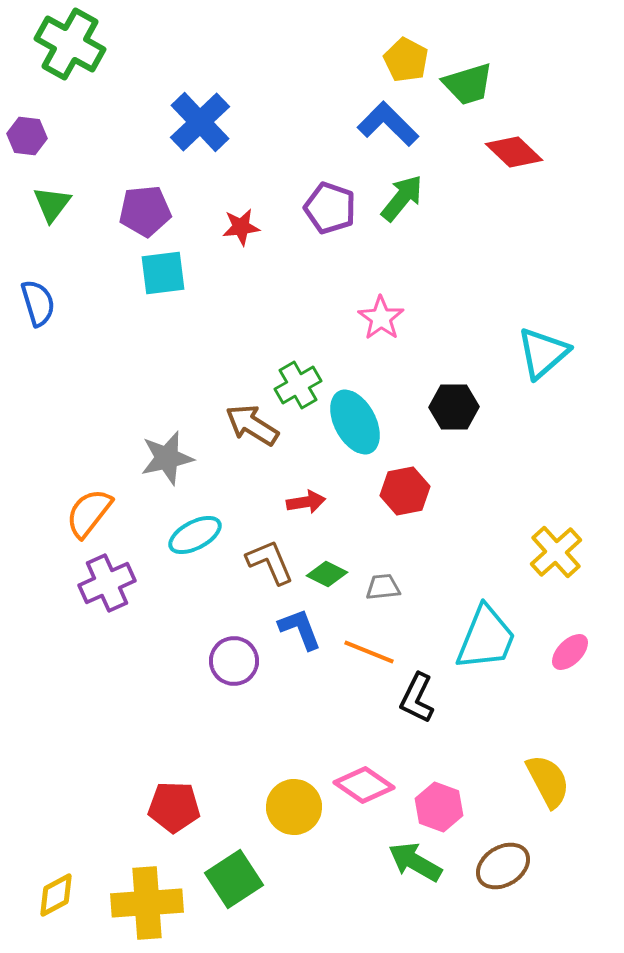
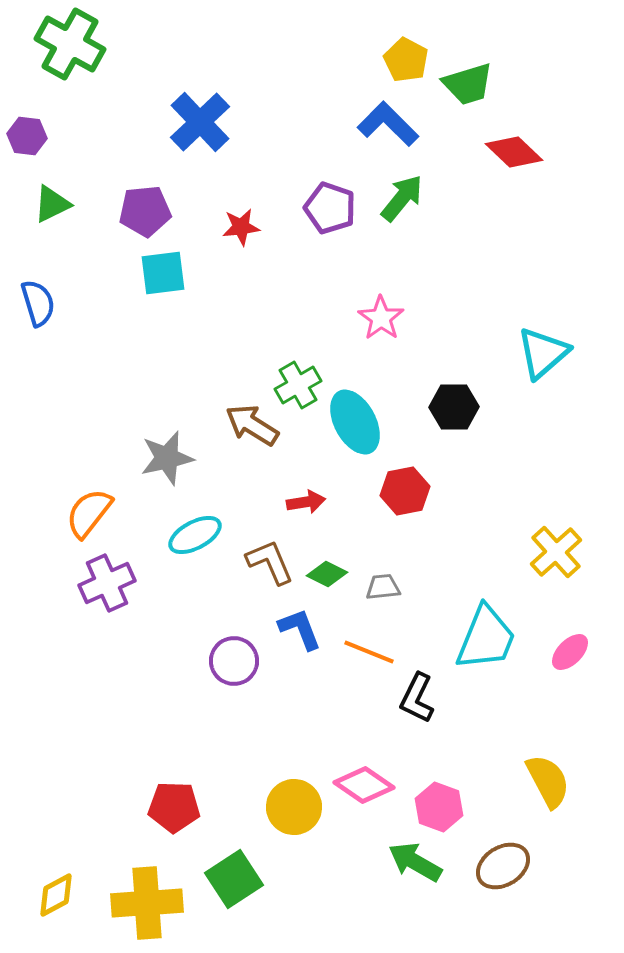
green triangle at (52, 204): rotated 27 degrees clockwise
